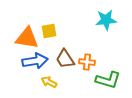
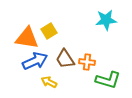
yellow square: rotated 21 degrees counterclockwise
blue arrow: rotated 15 degrees counterclockwise
